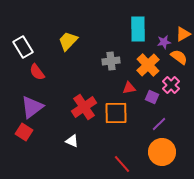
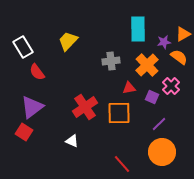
orange cross: moved 1 px left
pink cross: moved 1 px down
red cross: moved 1 px right
orange square: moved 3 px right
